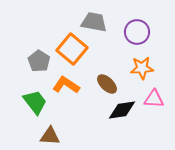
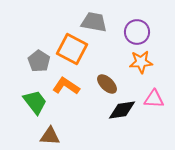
orange square: rotated 12 degrees counterclockwise
orange star: moved 1 px left, 6 px up
orange L-shape: moved 1 px down
